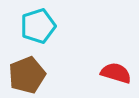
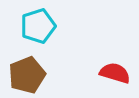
red semicircle: moved 1 px left
